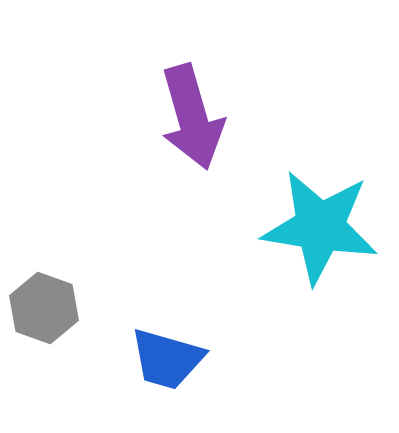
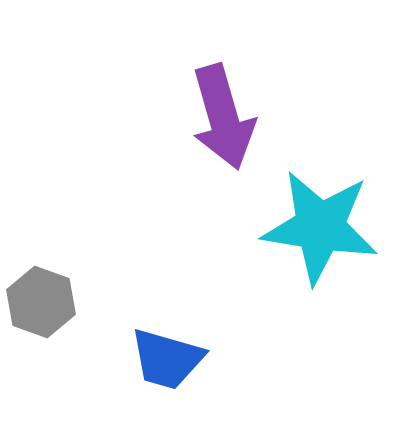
purple arrow: moved 31 px right
gray hexagon: moved 3 px left, 6 px up
